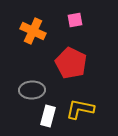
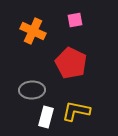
yellow L-shape: moved 4 px left, 2 px down
white rectangle: moved 2 px left, 1 px down
